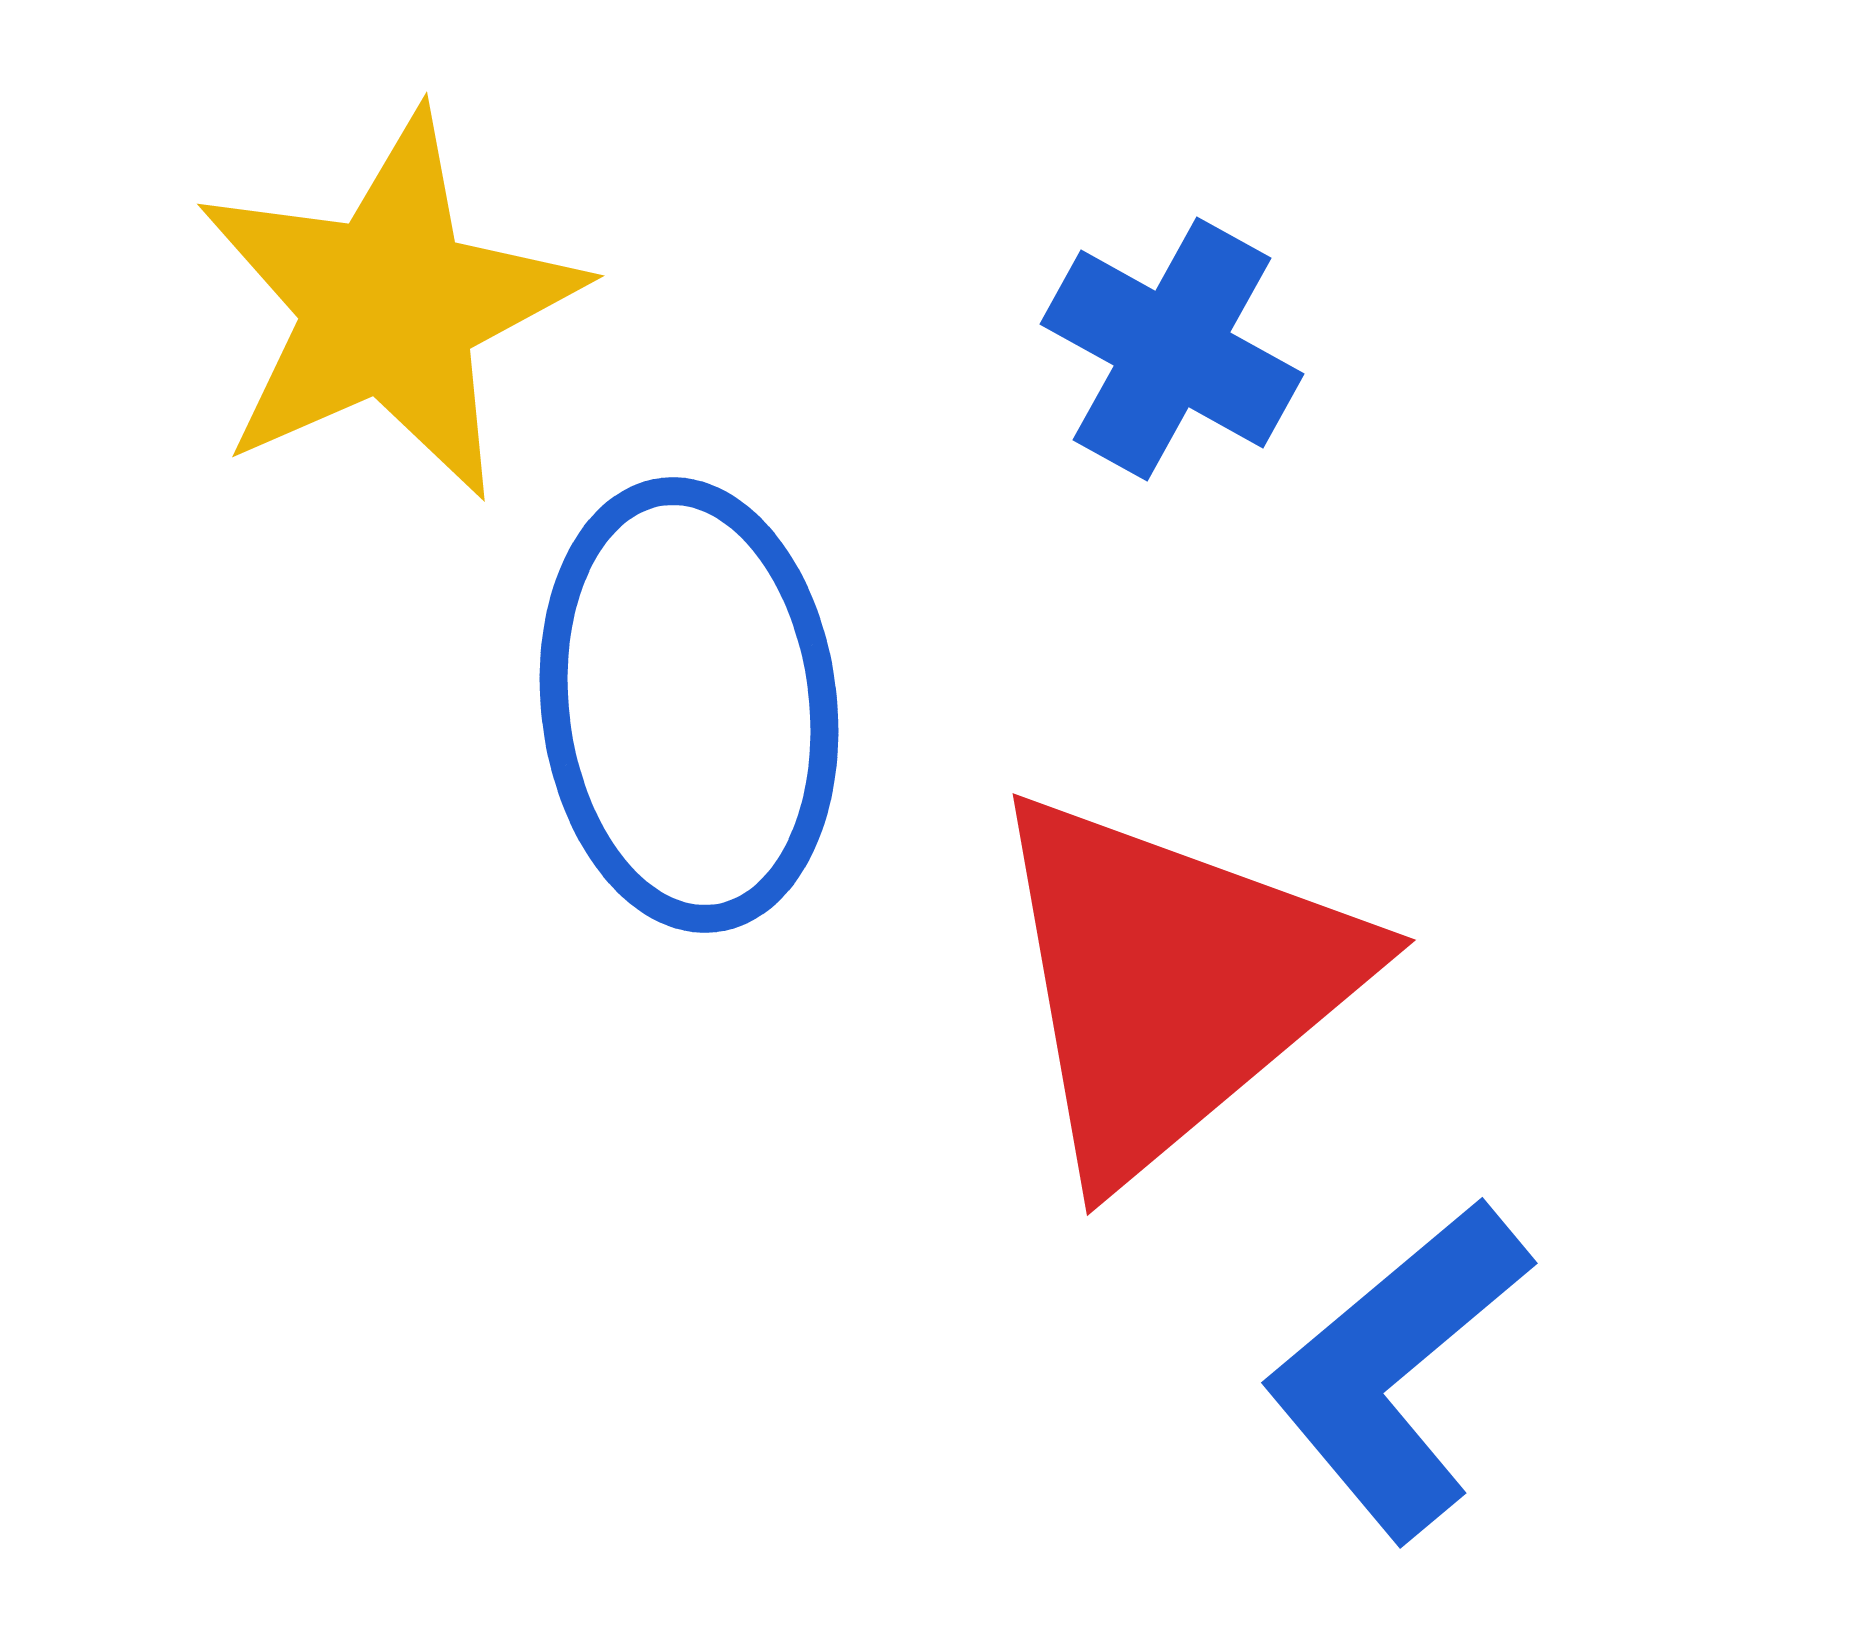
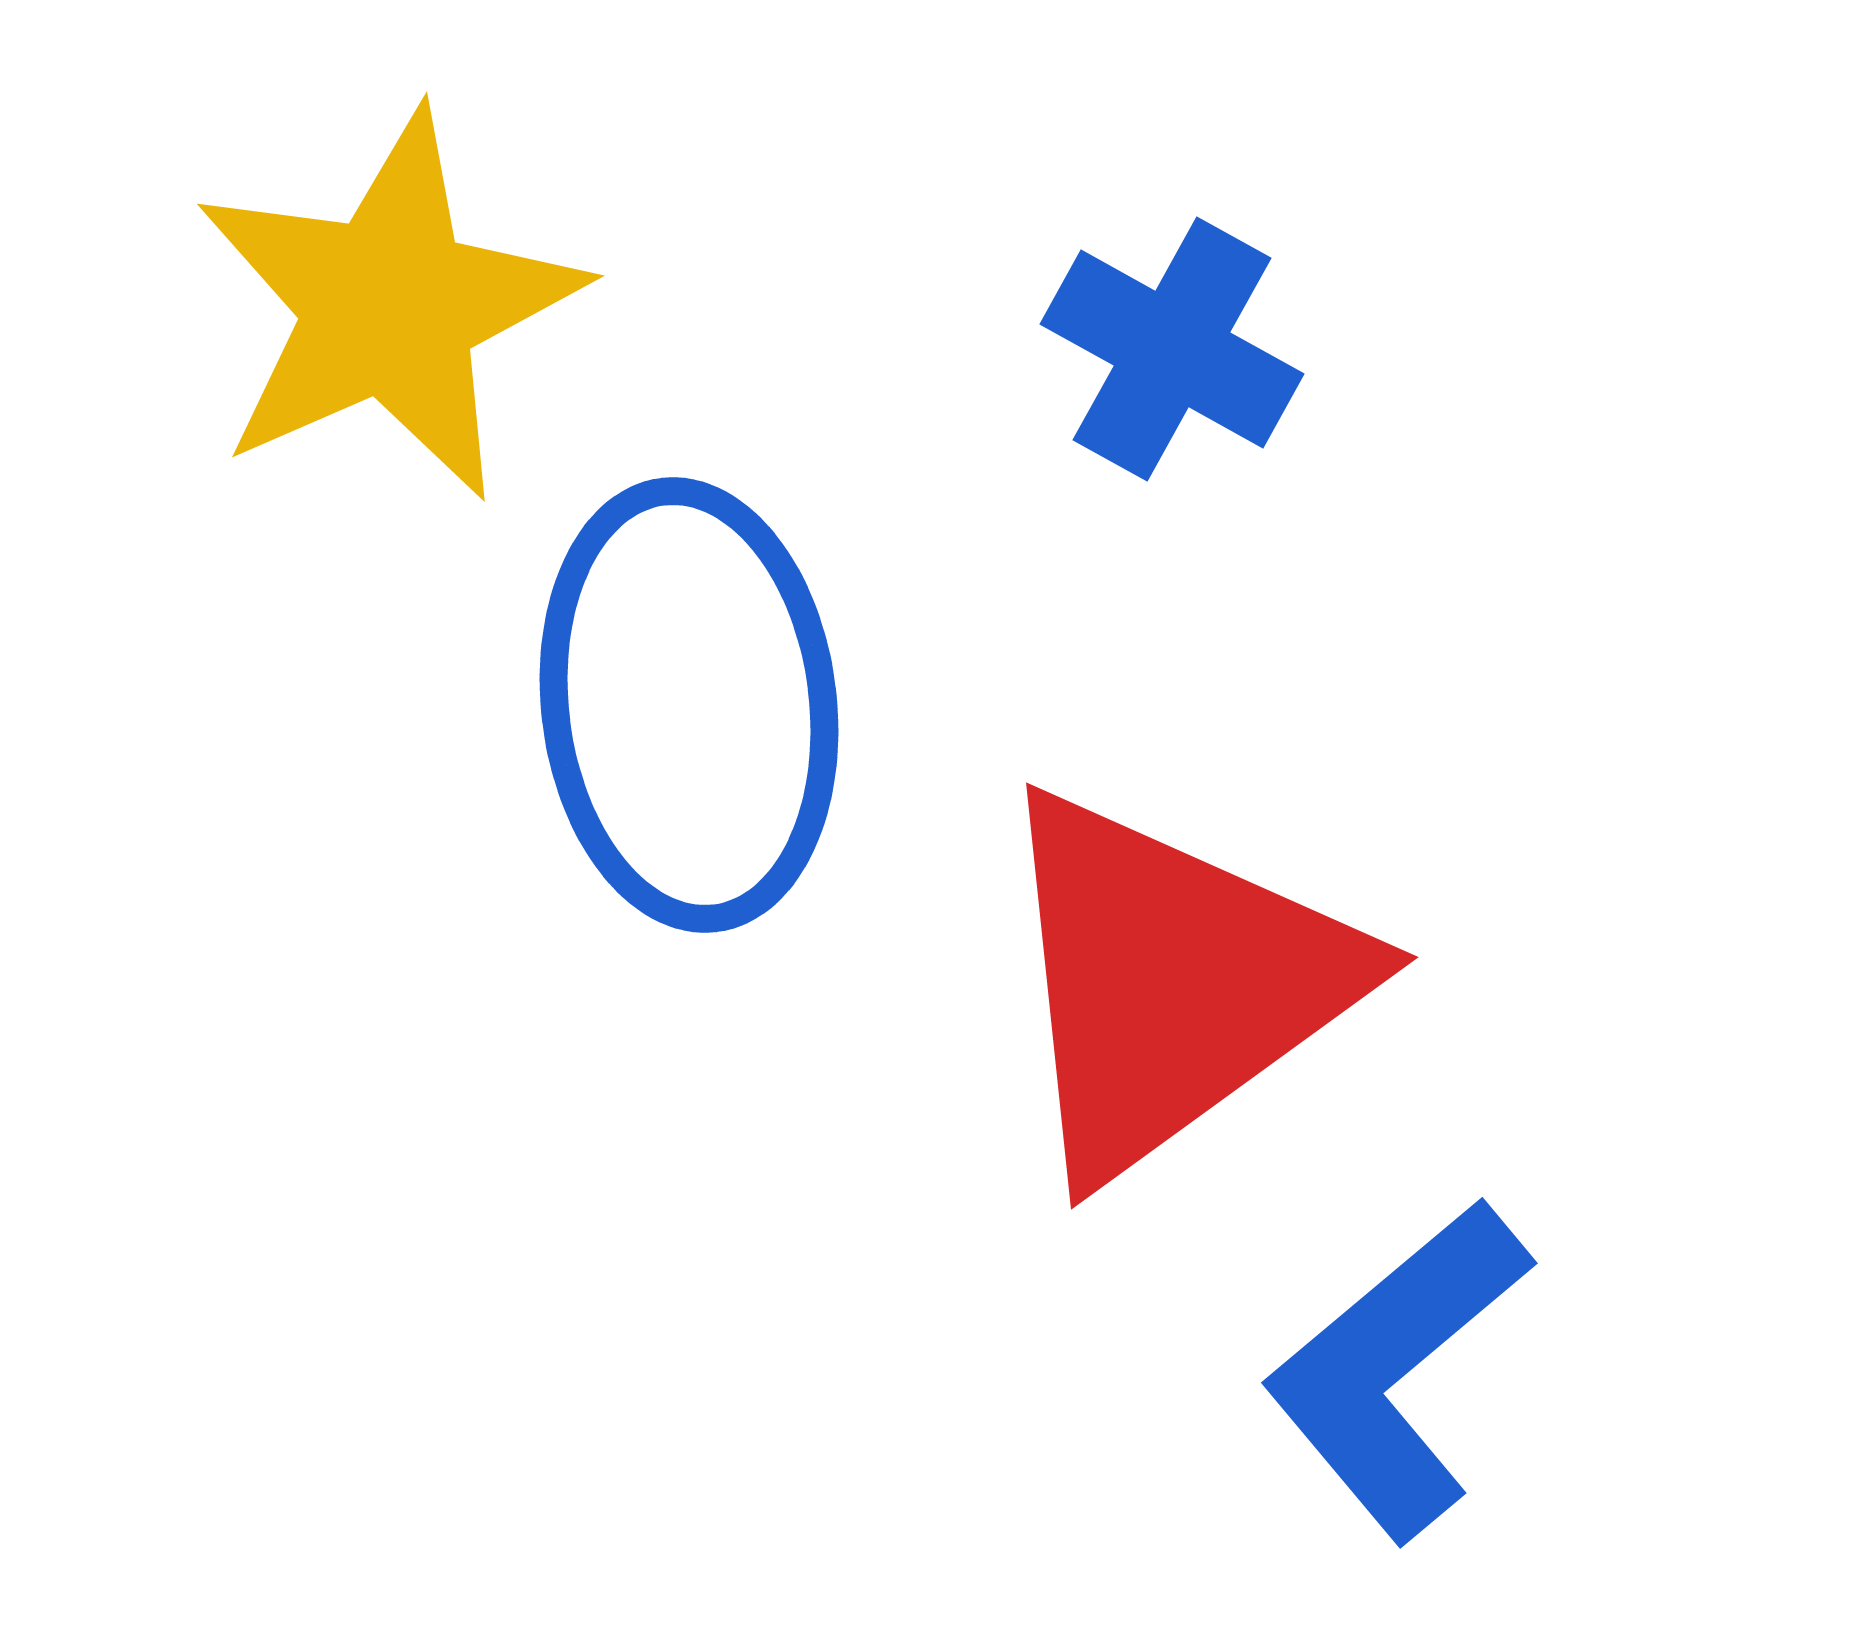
red triangle: rotated 4 degrees clockwise
